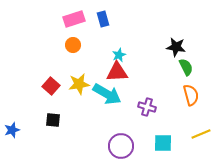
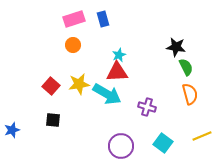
orange semicircle: moved 1 px left, 1 px up
yellow line: moved 1 px right, 2 px down
cyan square: rotated 36 degrees clockwise
